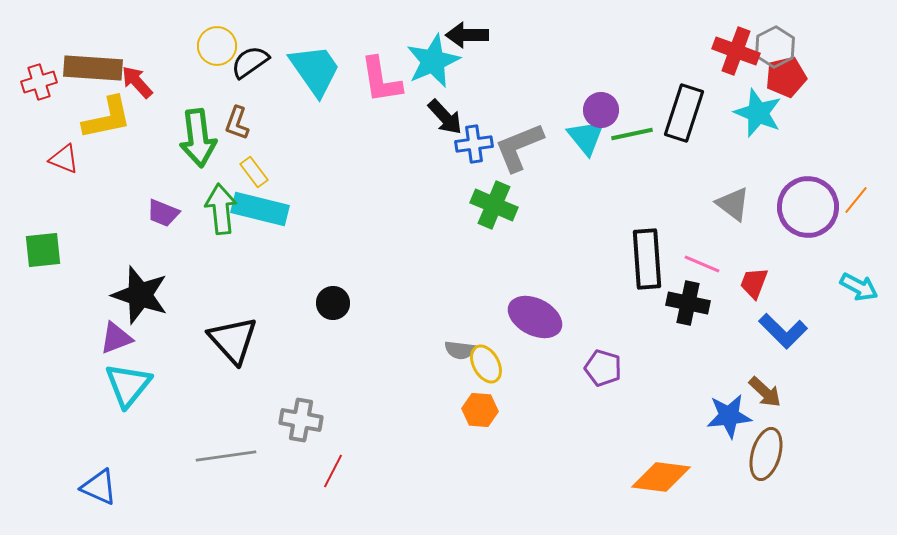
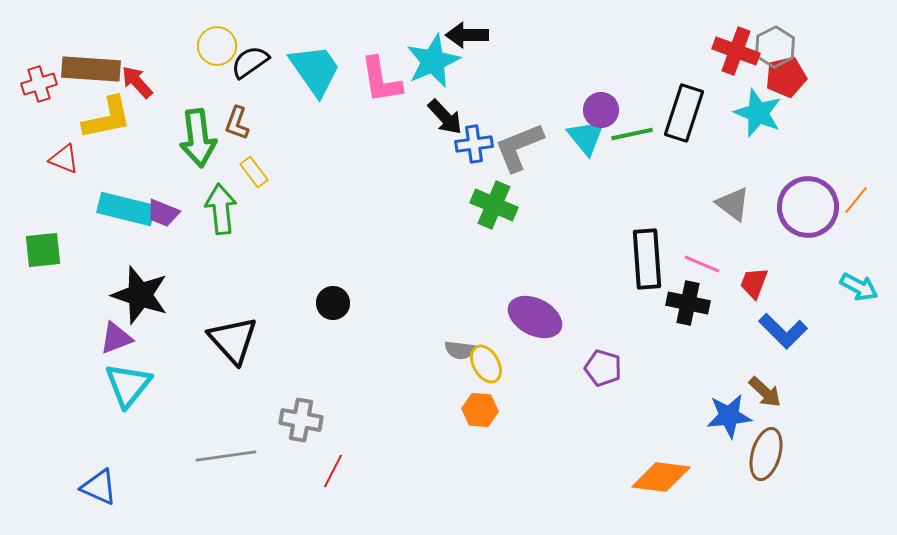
brown rectangle at (93, 68): moved 2 px left, 1 px down
red cross at (39, 82): moved 2 px down
cyan rectangle at (260, 209): moved 134 px left
